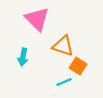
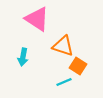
pink triangle: rotated 12 degrees counterclockwise
